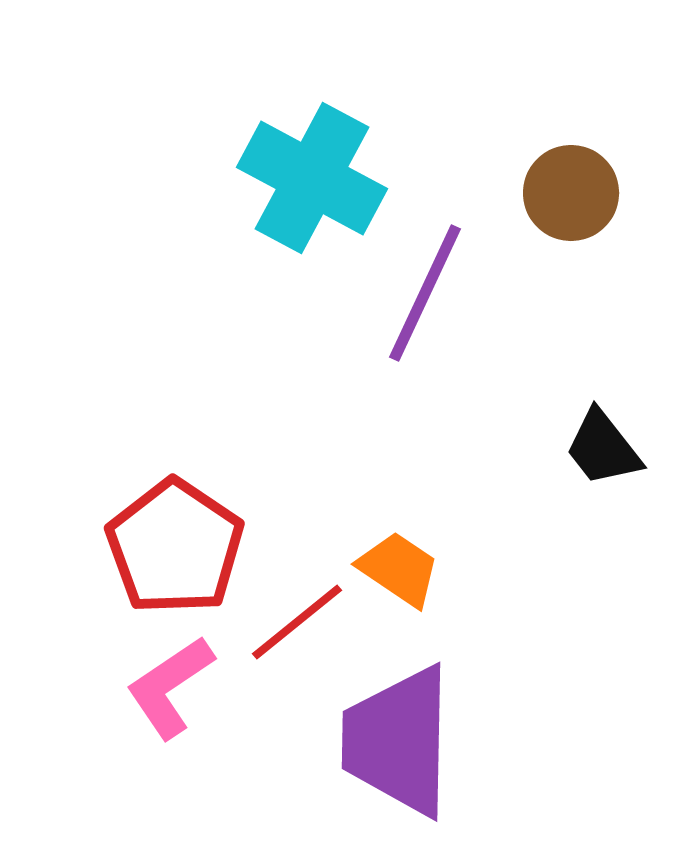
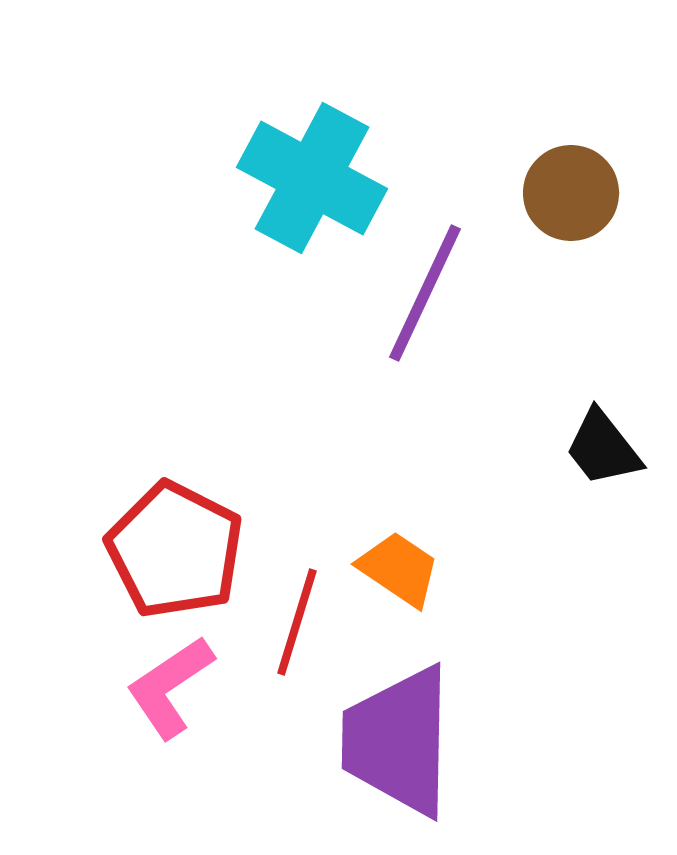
red pentagon: moved 3 px down; rotated 7 degrees counterclockwise
red line: rotated 34 degrees counterclockwise
